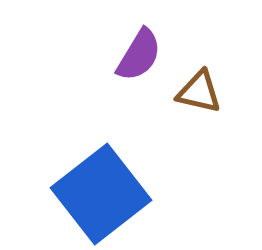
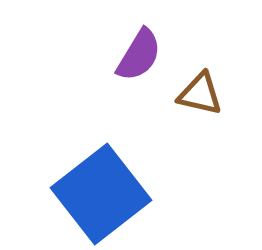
brown triangle: moved 1 px right, 2 px down
